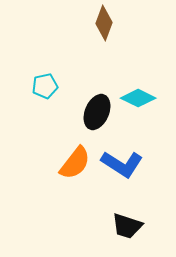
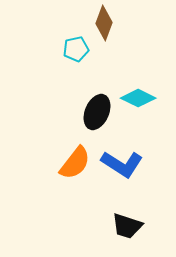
cyan pentagon: moved 31 px right, 37 px up
